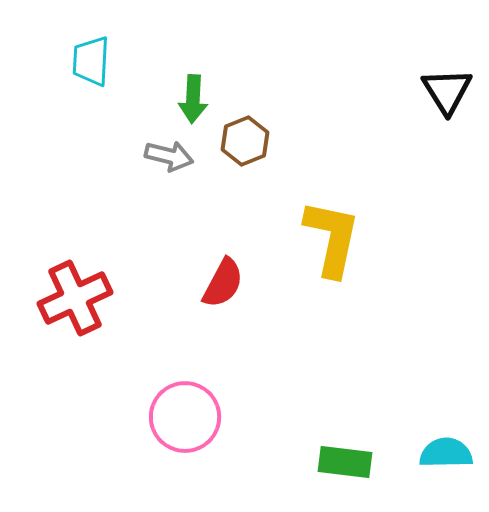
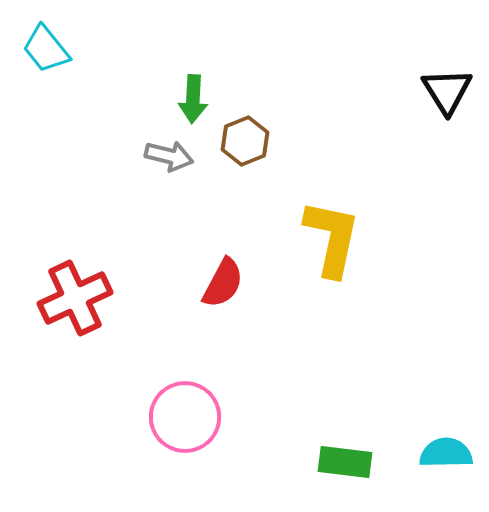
cyan trapezoid: moved 45 px left, 12 px up; rotated 42 degrees counterclockwise
